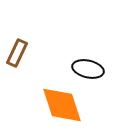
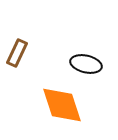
black ellipse: moved 2 px left, 5 px up
